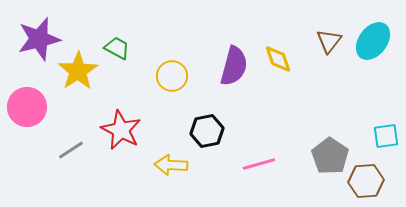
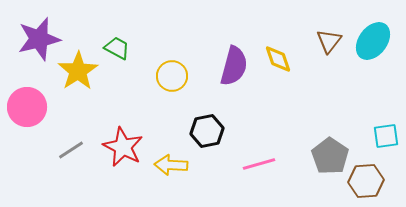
red star: moved 2 px right, 17 px down
